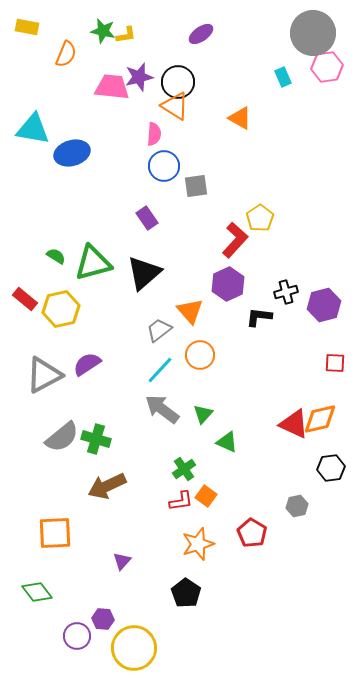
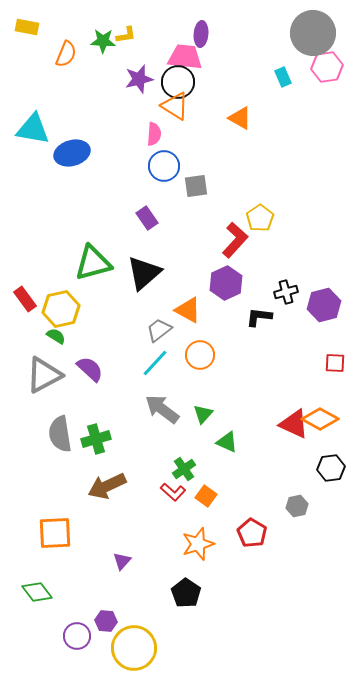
green star at (103, 31): moved 10 px down; rotated 10 degrees counterclockwise
purple ellipse at (201, 34): rotated 50 degrees counterclockwise
purple star at (139, 77): moved 2 px down
pink trapezoid at (112, 87): moved 73 px right, 30 px up
green semicircle at (56, 256): moved 80 px down
purple hexagon at (228, 284): moved 2 px left, 1 px up
red rectangle at (25, 299): rotated 15 degrees clockwise
orange triangle at (190, 311): moved 2 px left, 1 px up; rotated 20 degrees counterclockwise
purple semicircle at (87, 364): moved 3 px right, 5 px down; rotated 76 degrees clockwise
cyan line at (160, 370): moved 5 px left, 7 px up
orange diamond at (320, 419): rotated 42 degrees clockwise
gray semicircle at (62, 437): moved 2 px left, 3 px up; rotated 120 degrees clockwise
green cross at (96, 439): rotated 32 degrees counterclockwise
red L-shape at (181, 501): moved 8 px left, 9 px up; rotated 50 degrees clockwise
purple hexagon at (103, 619): moved 3 px right, 2 px down
